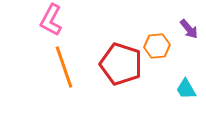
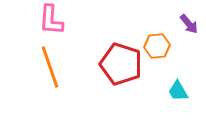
pink L-shape: rotated 24 degrees counterclockwise
purple arrow: moved 5 px up
orange line: moved 14 px left
cyan trapezoid: moved 8 px left, 2 px down
